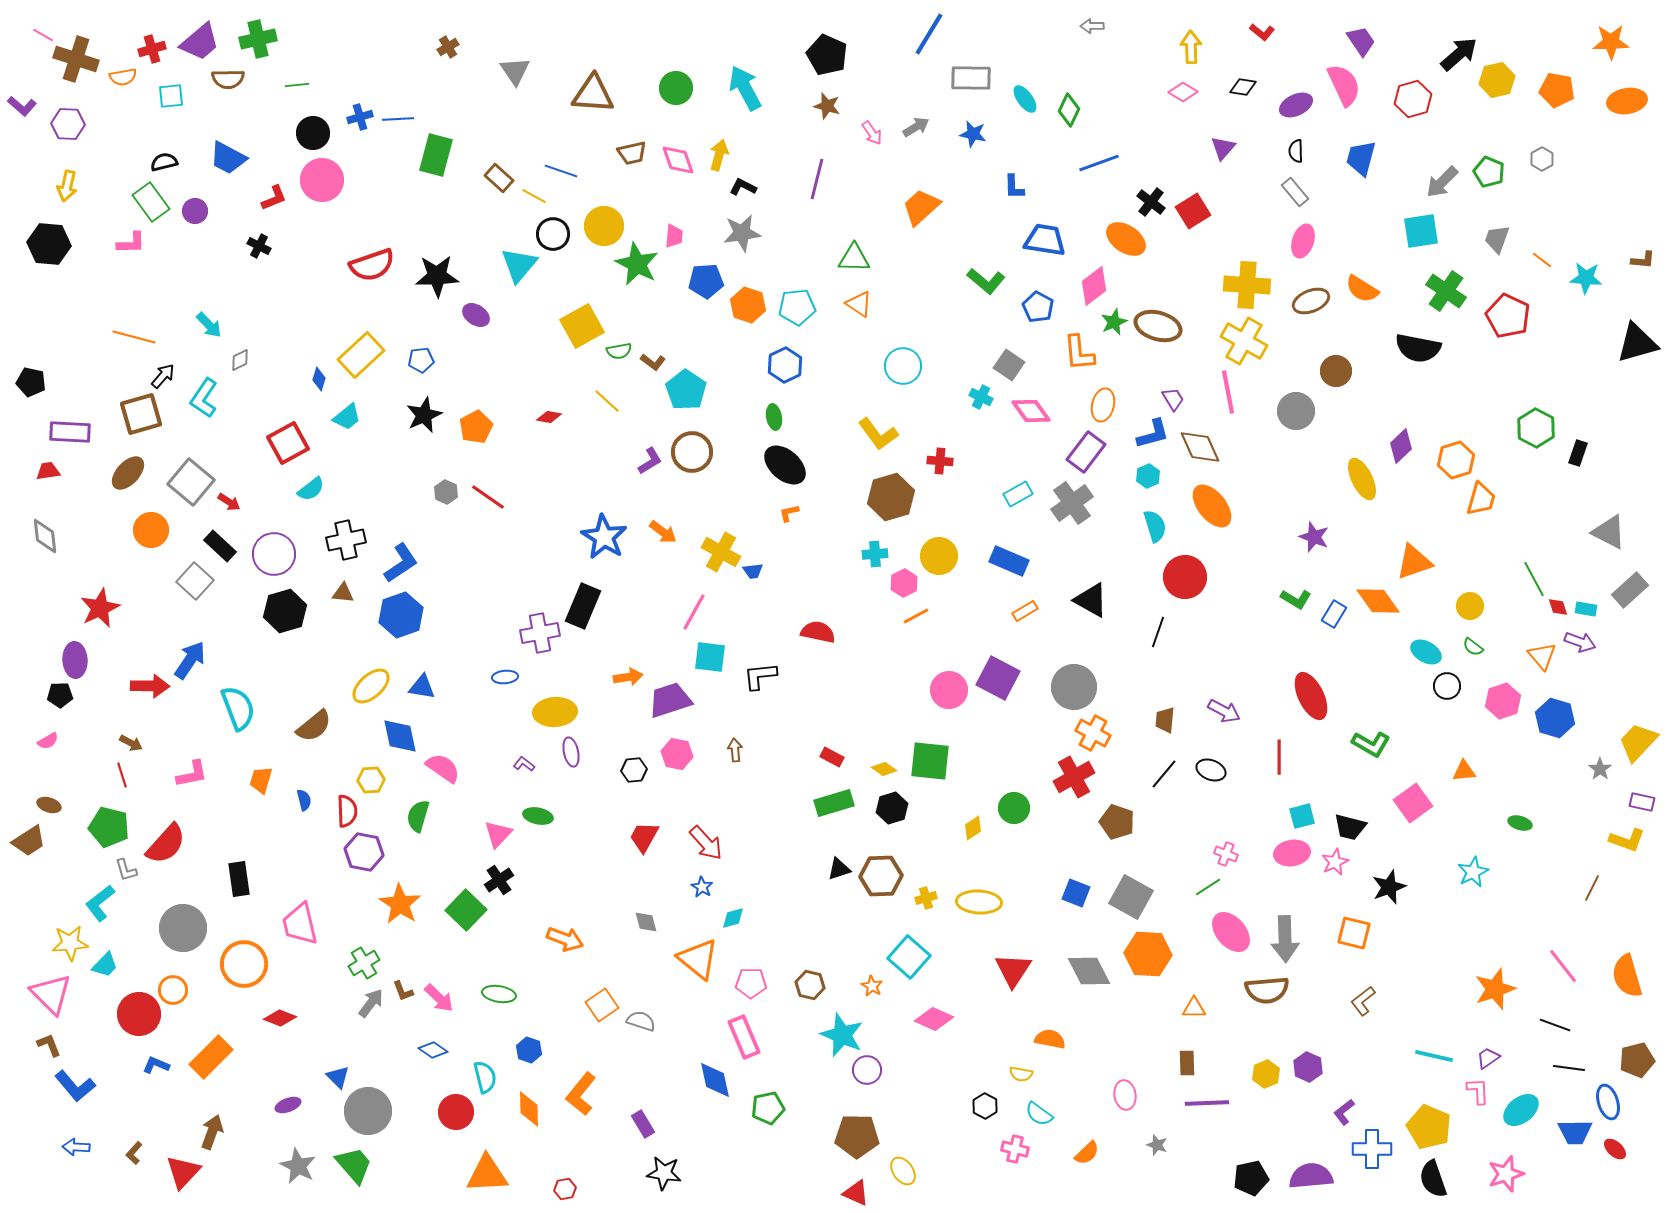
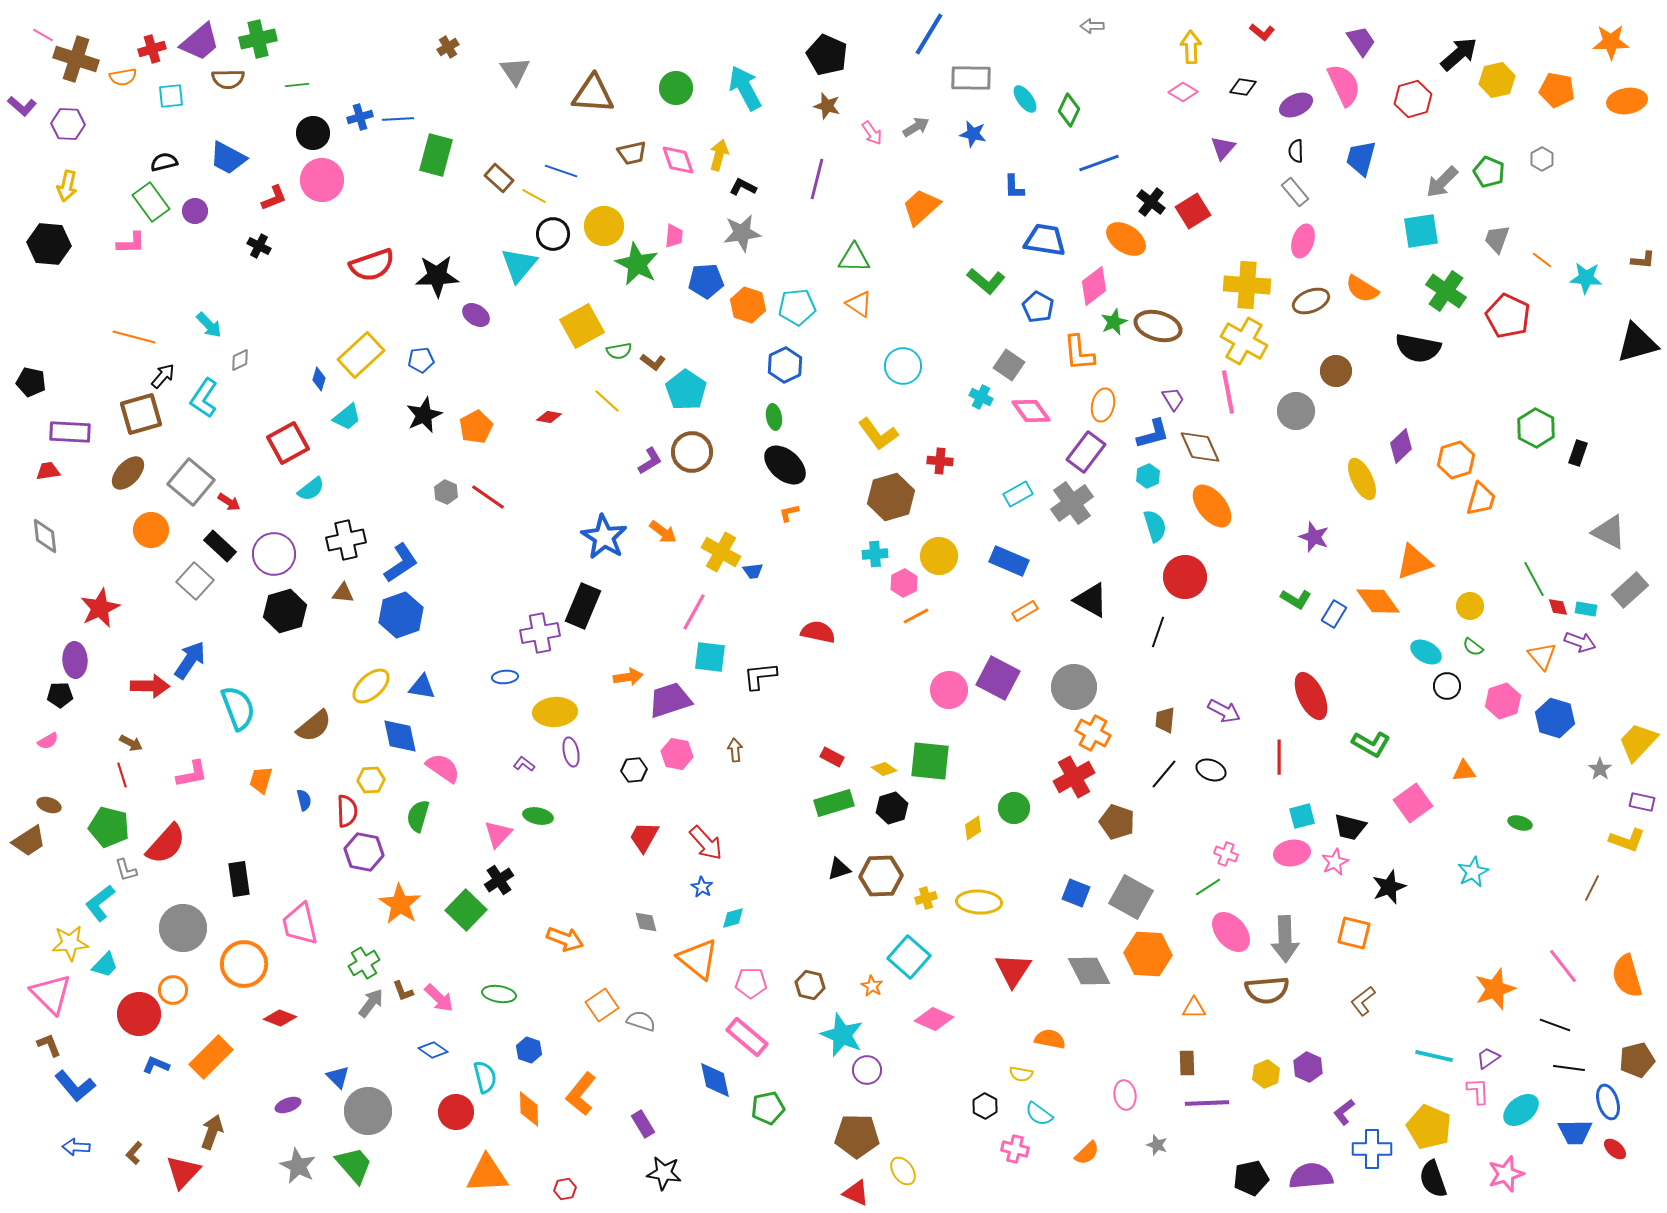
pink rectangle at (744, 1037): moved 3 px right; rotated 27 degrees counterclockwise
